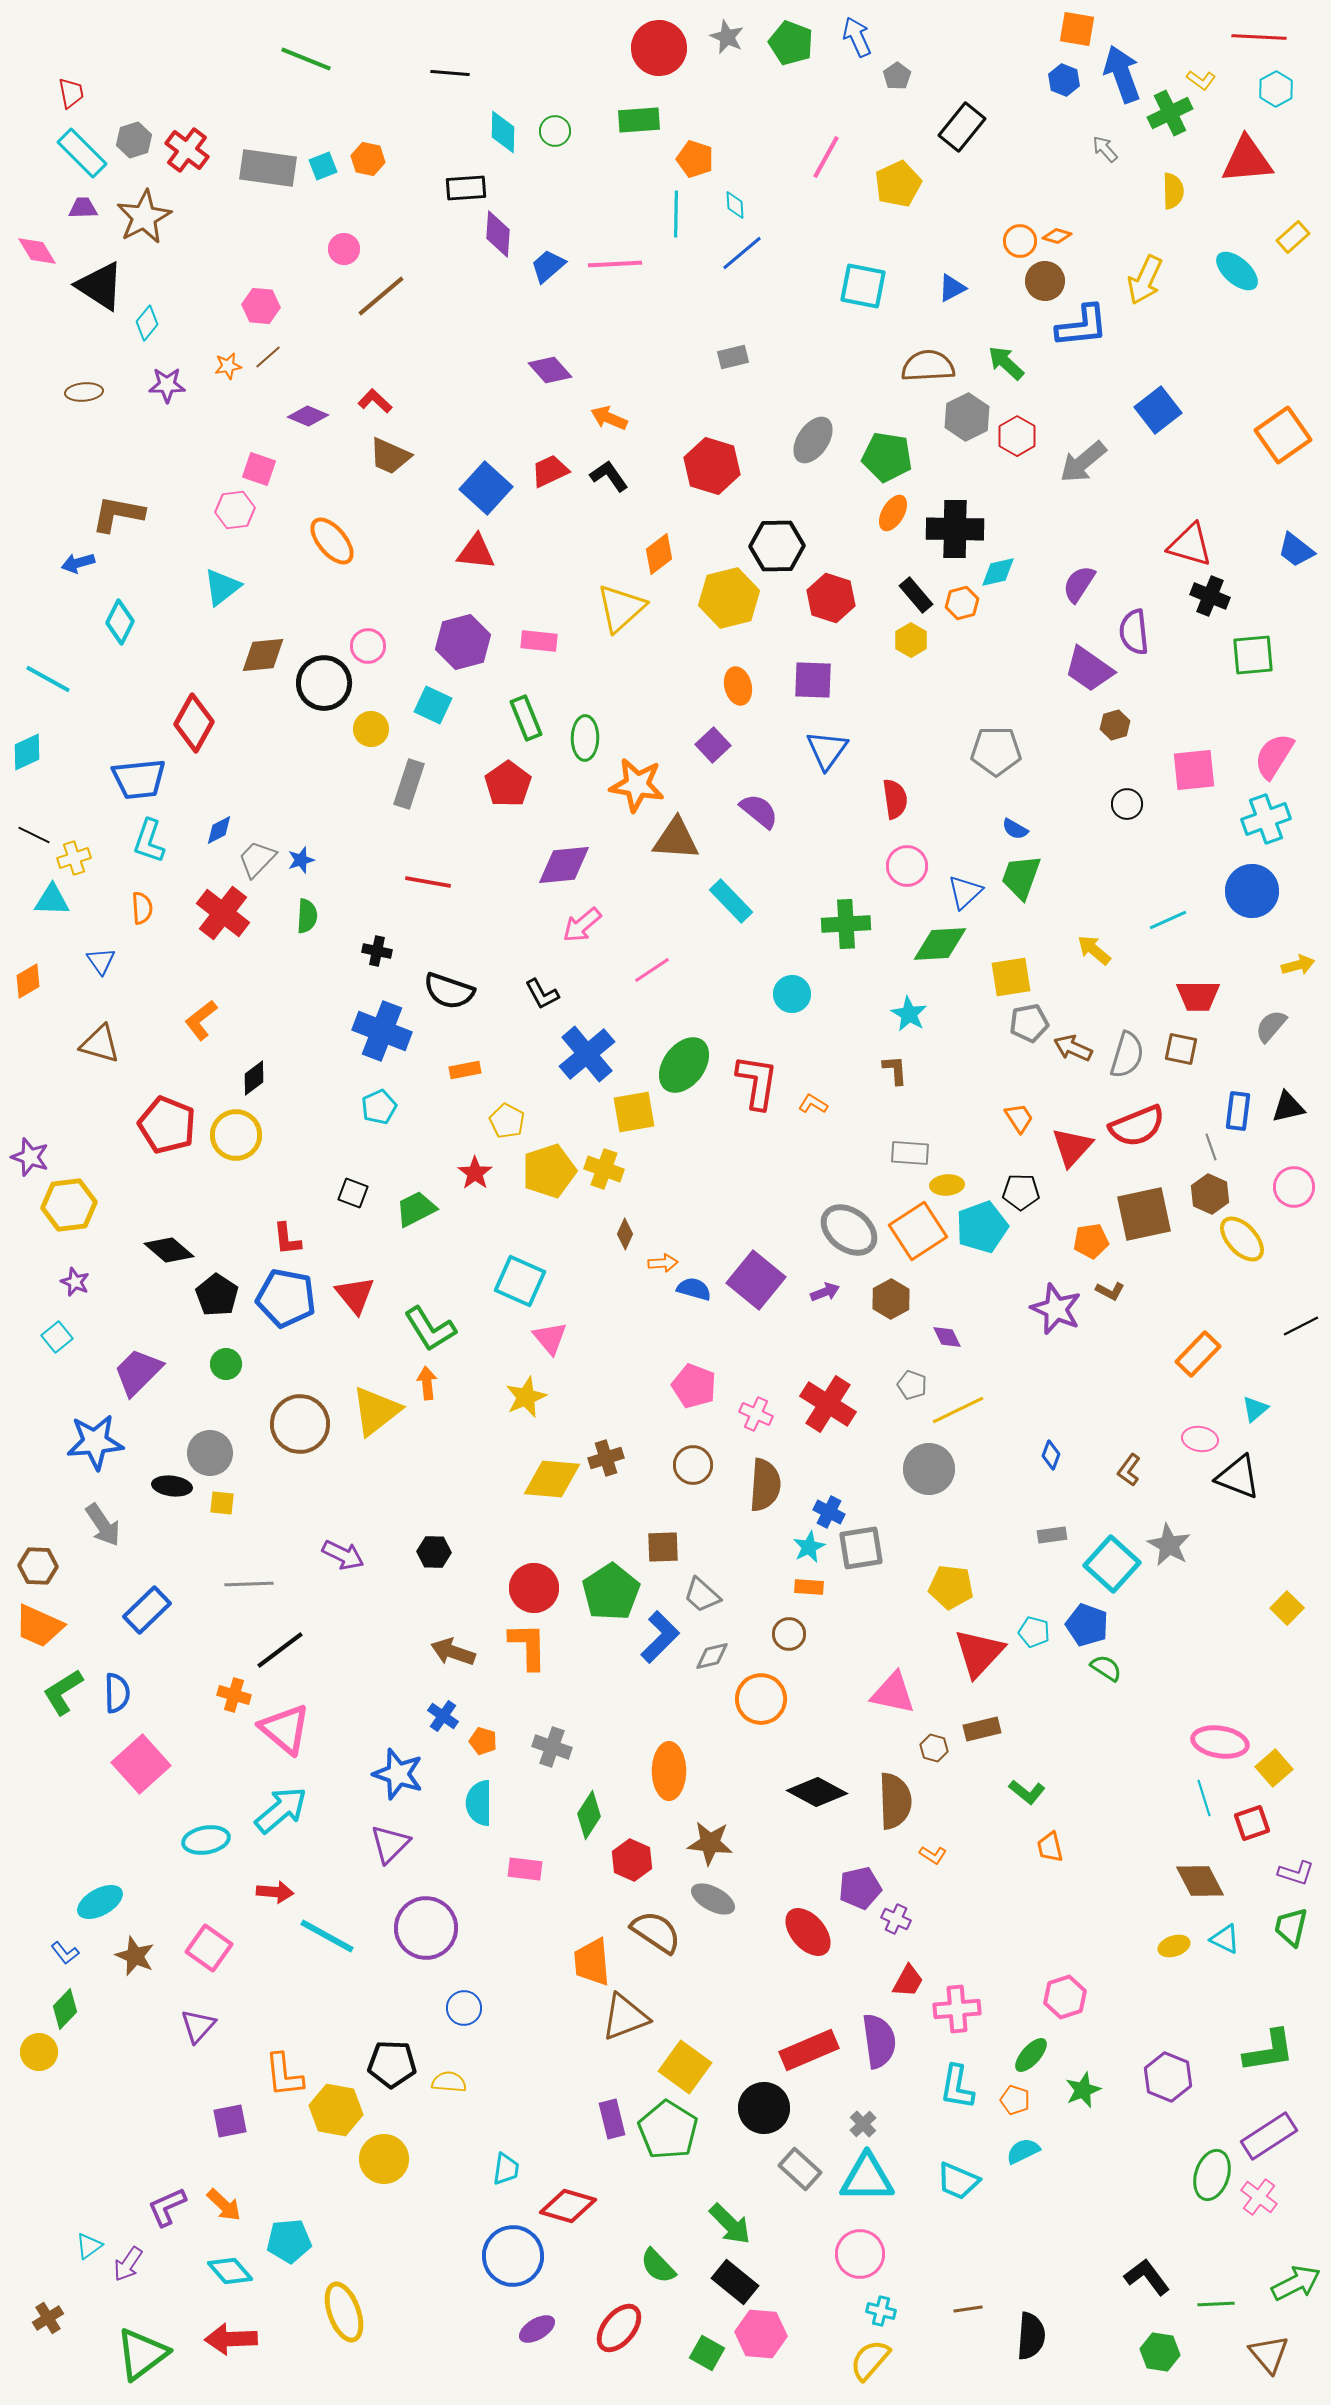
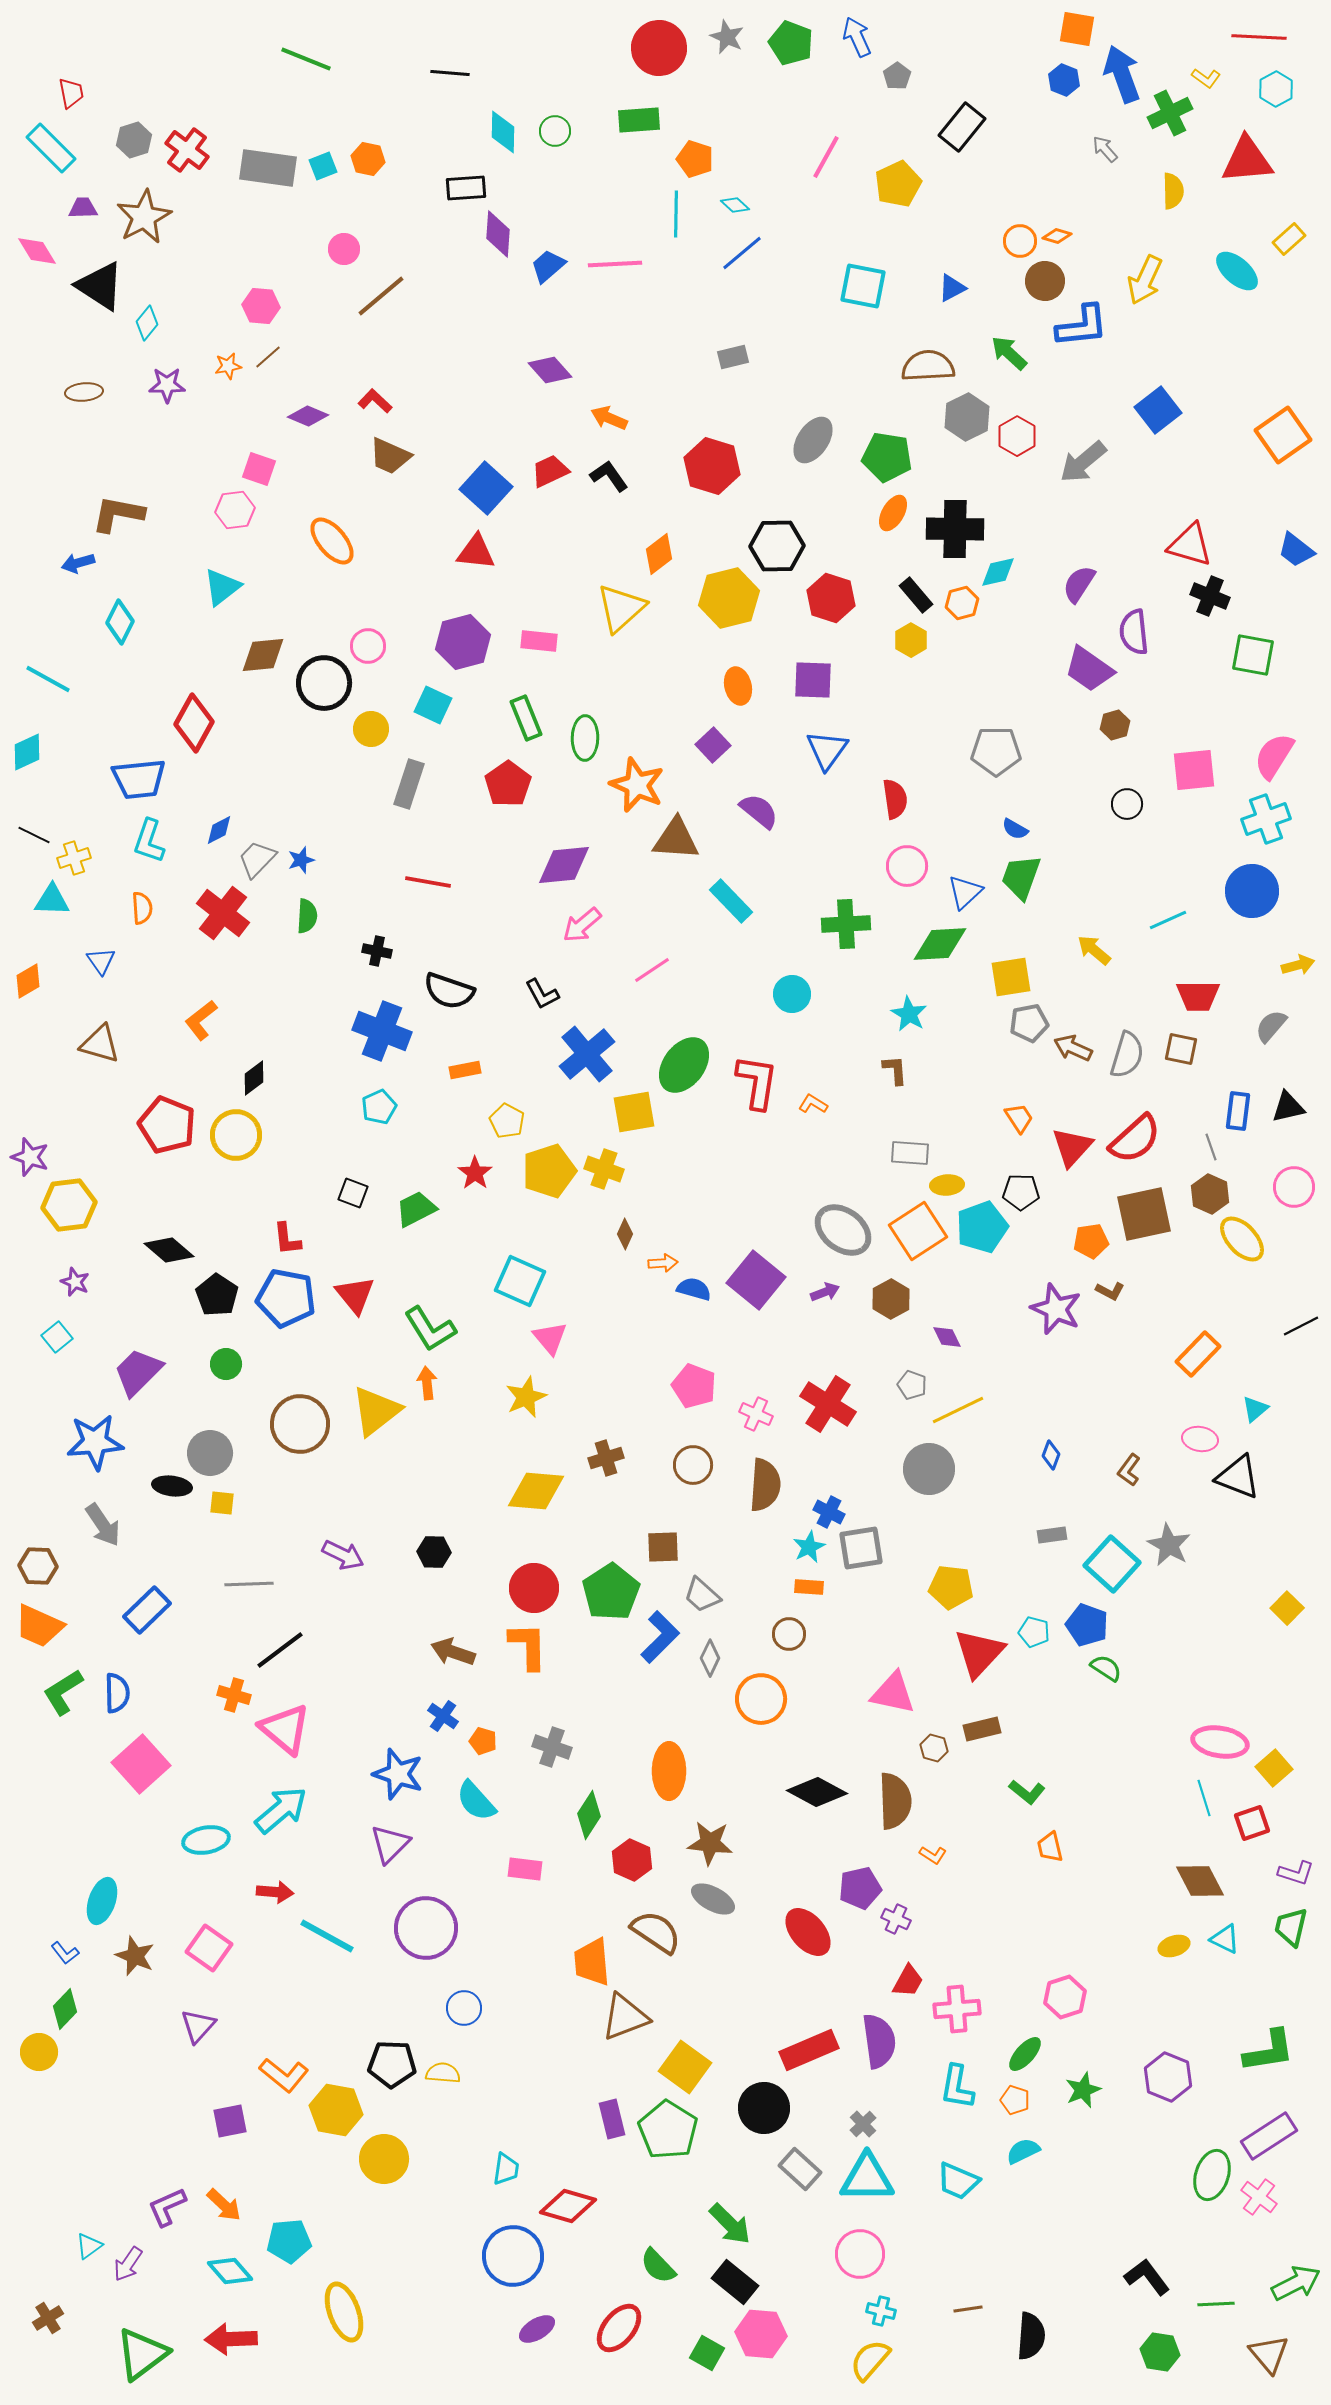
yellow L-shape at (1201, 80): moved 5 px right, 2 px up
cyan rectangle at (82, 153): moved 31 px left, 5 px up
cyan diamond at (735, 205): rotated 44 degrees counterclockwise
yellow rectangle at (1293, 237): moved 4 px left, 2 px down
green arrow at (1006, 363): moved 3 px right, 10 px up
green square at (1253, 655): rotated 15 degrees clockwise
orange star at (637, 785): rotated 14 degrees clockwise
red semicircle at (1137, 1126): moved 2 px left, 13 px down; rotated 20 degrees counterclockwise
gray ellipse at (849, 1230): moved 6 px left
yellow diamond at (552, 1479): moved 16 px left, 12 px down
gray diamond at (712, 1656): moved 2 px left, 2 px down; rotated 51 degrees counterclockwise
cyan semicircle at (479, 1803): moved 3 px left, 2 px up; rotated 42 degrees counterclockwise
cyan ellipse at (100, 1902): moved 2 px right, 1 px up; rotated 42 degrees counterclockwise
green ellipse at (1031, 2055): moved 6 px left, 1 px up
orange L-shape at (284, 2075): rotated 45 degrees counterclockwise
yellow semicircle at (449, 2082): moved 6 px left, 9 px up
